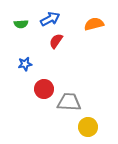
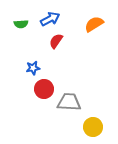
orange semicircle: rotated 18 degrees counterclockwise
blue star: moved 8 px right, 4 px down
yellow circle: moved 5 px right
